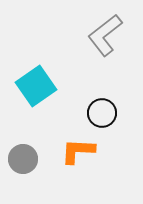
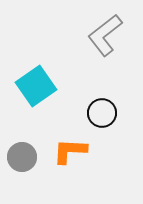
orange L-shape: moved 8 px left
gray circle: moved 1 px left, 2 px up
